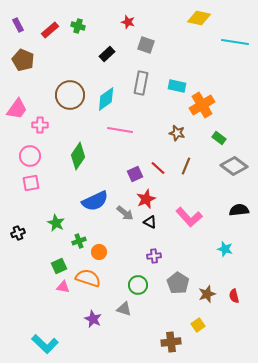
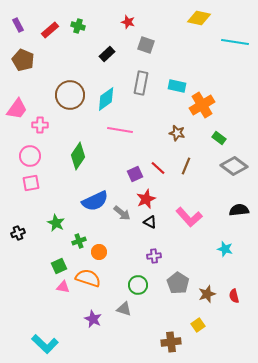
gray arrow at (125, 213): moved 3 px left
